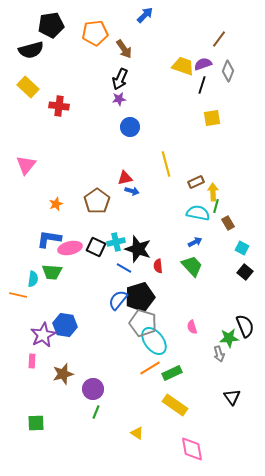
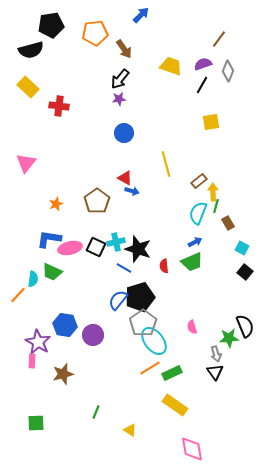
blue arrow at (145, 15): moved 4 px left
yellow trapezoid at (183, 66): moved 12 px left
black arrow at (120, 79): rotated 15 degrees clockwise
black line at (202, 85): rotated 12 degrees clockwise
yellow square at (212, 118): moved 1 px left, 4 px down
blue circle at (130, 127): moved 6 px left, 6 px down
pink triangle at (26, 165): moved 2 px up
red triangle at (125, 178): rotated 42 degrees clockwise
brown rectangle at (196, 182): moved 3 px right, 1 px up; rotated 14 degrees counterclockwise
cyan semicircle at (198, 213): rotated 80 degrees counterclockwise
red semicircle at (158, 266): moved 6 px right
green trapezoid at (192, 266): moved 4 px up; rotated 110 degrees clockwise
green trapezoid at (52, 272): rotated 20 degrees clockwise
orange line at (18, 295): rotated 60 degrees counterclockwise
gray pentagon at (143, 323): rotated 20 degrees clockwise
purple star at (43, 335): moved 5 px left, 7 px down; rotated 15 degrees counterclockwise
gray arrow at (219, 354): moved 3 px left
purple circle at (93, 389): moved 54 px up
black triangle at (232, 397): moved 17 px left, 25 px up
yellow triangle at (137, 433): moved 7 px left, 3 px up
